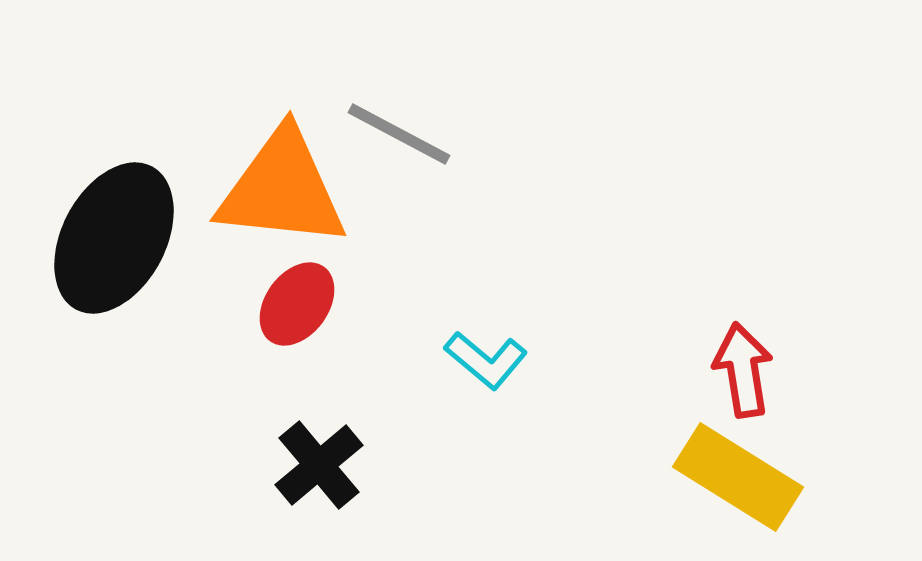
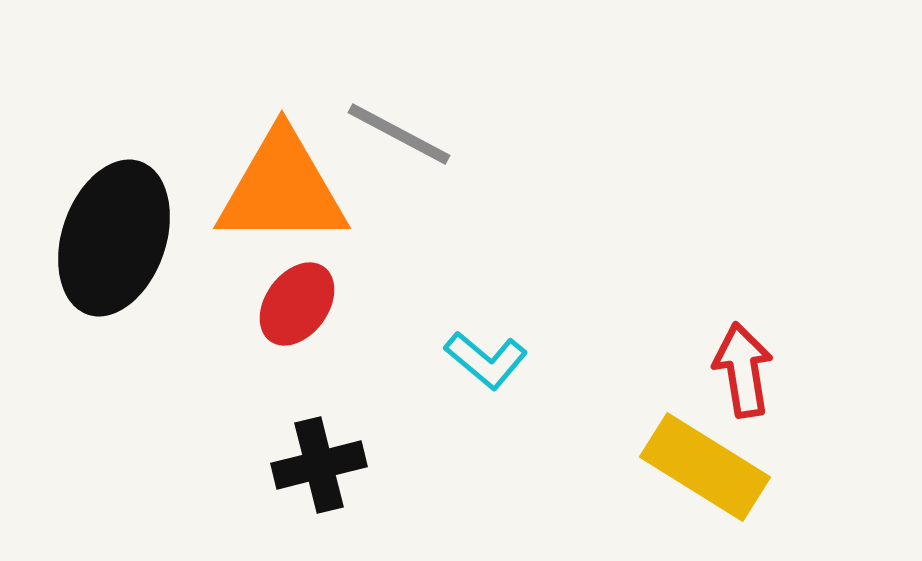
orange triangle: rotated 6 degrees counterclockwise
black ellipse: rotated 9 degrees counterclockwise
black cross: rotated 26 degrees clockwise
yellow rectangle: moved 33 px left, 10 px up
